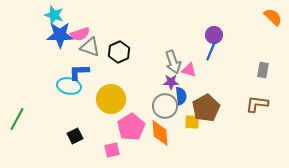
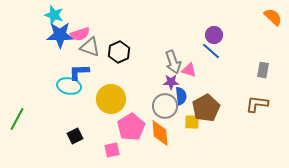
blue line: rotated 72 degrees counterclockwise
